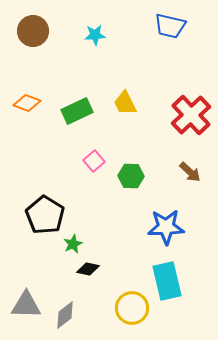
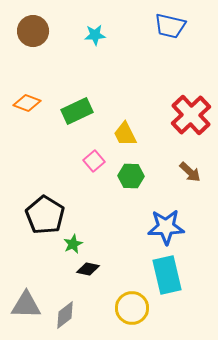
yellow trapezoid: moved 31 px down
cyan rectangle: moved 6 px up
